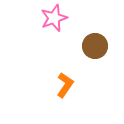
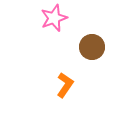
brown circle: moved 3 px left, 1 px down
